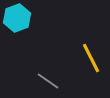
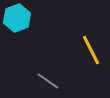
yellow line: moved 8 px up
